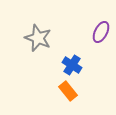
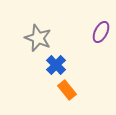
blue cross: moved 16 px left; rotated 12 degrees clockwise
orange rectangle: moved 1 px left, 1 px up
